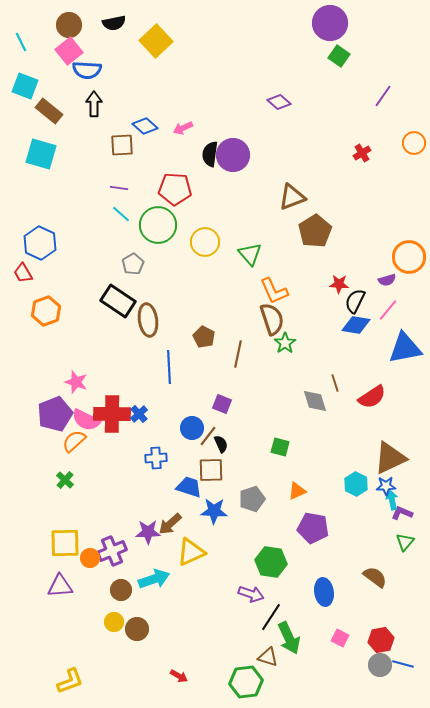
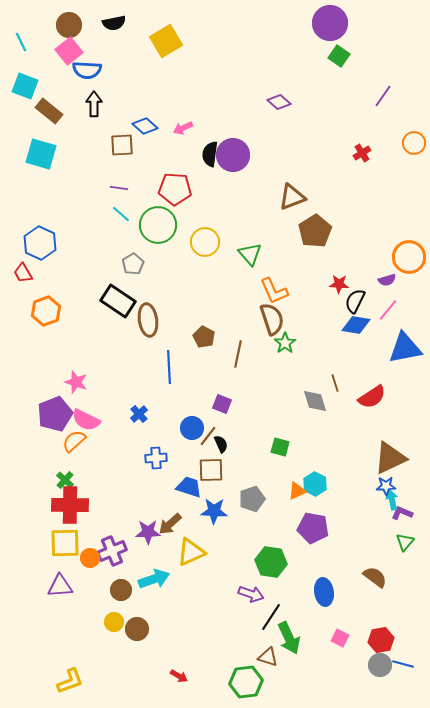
yellow square at (156, 41): moved 10 px right; rotated 12 degrees clockwise
red cross at (112, 414): moved 42 px left, 91 px down
cyan hexagon at (356, 484): moved 41 px left
